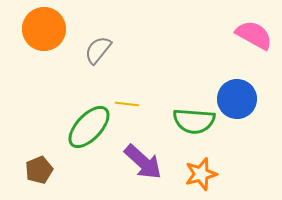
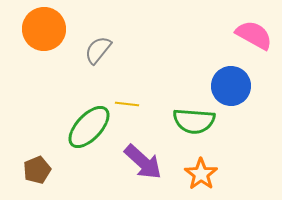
blue circle: moved 6 px left, 13 px up
brown pentagon: moved 2 px left
orange star: rotated 20 degrees counterclockwise
